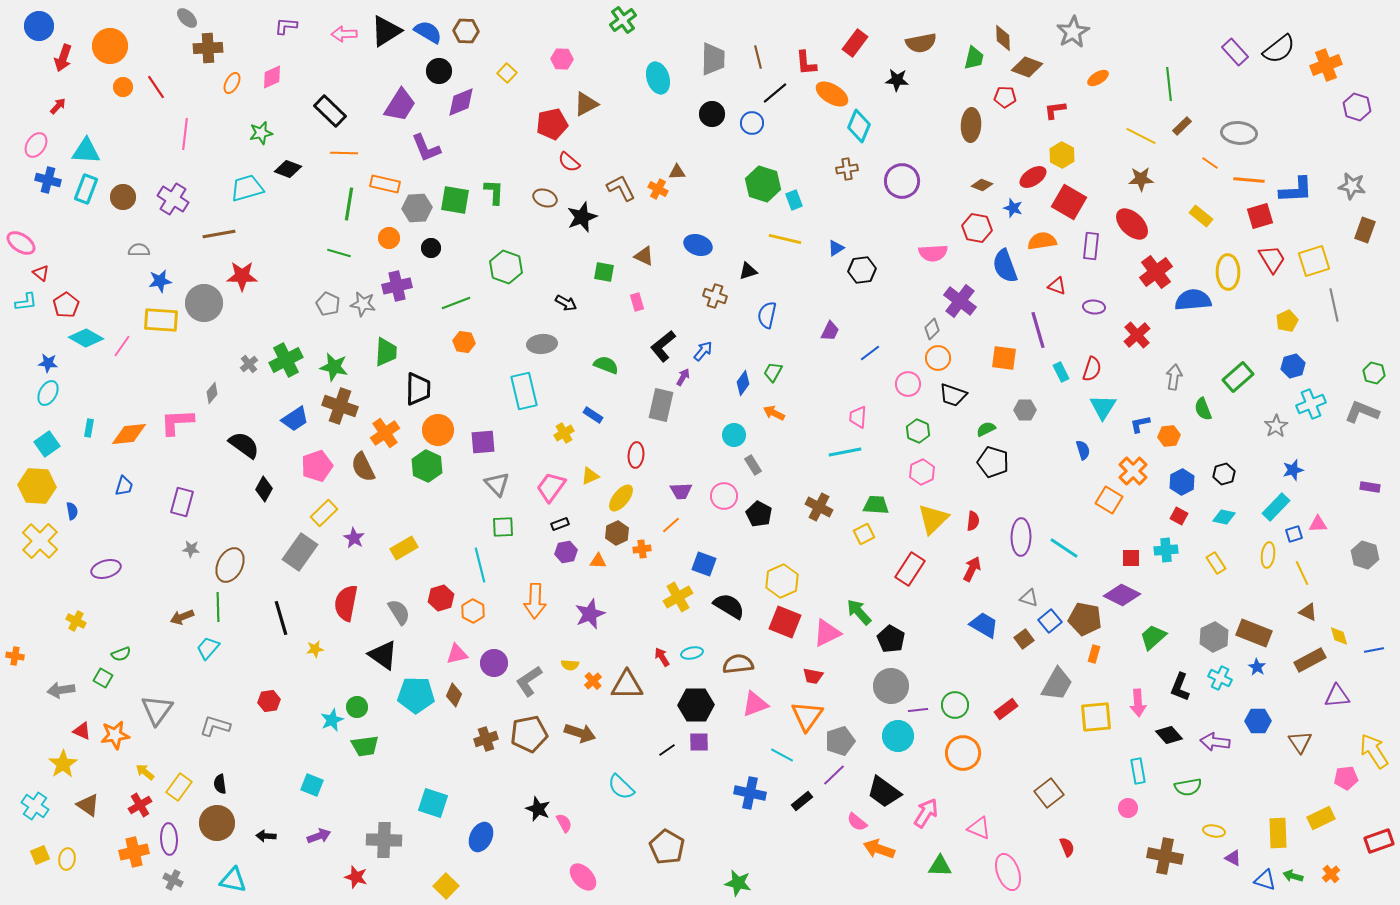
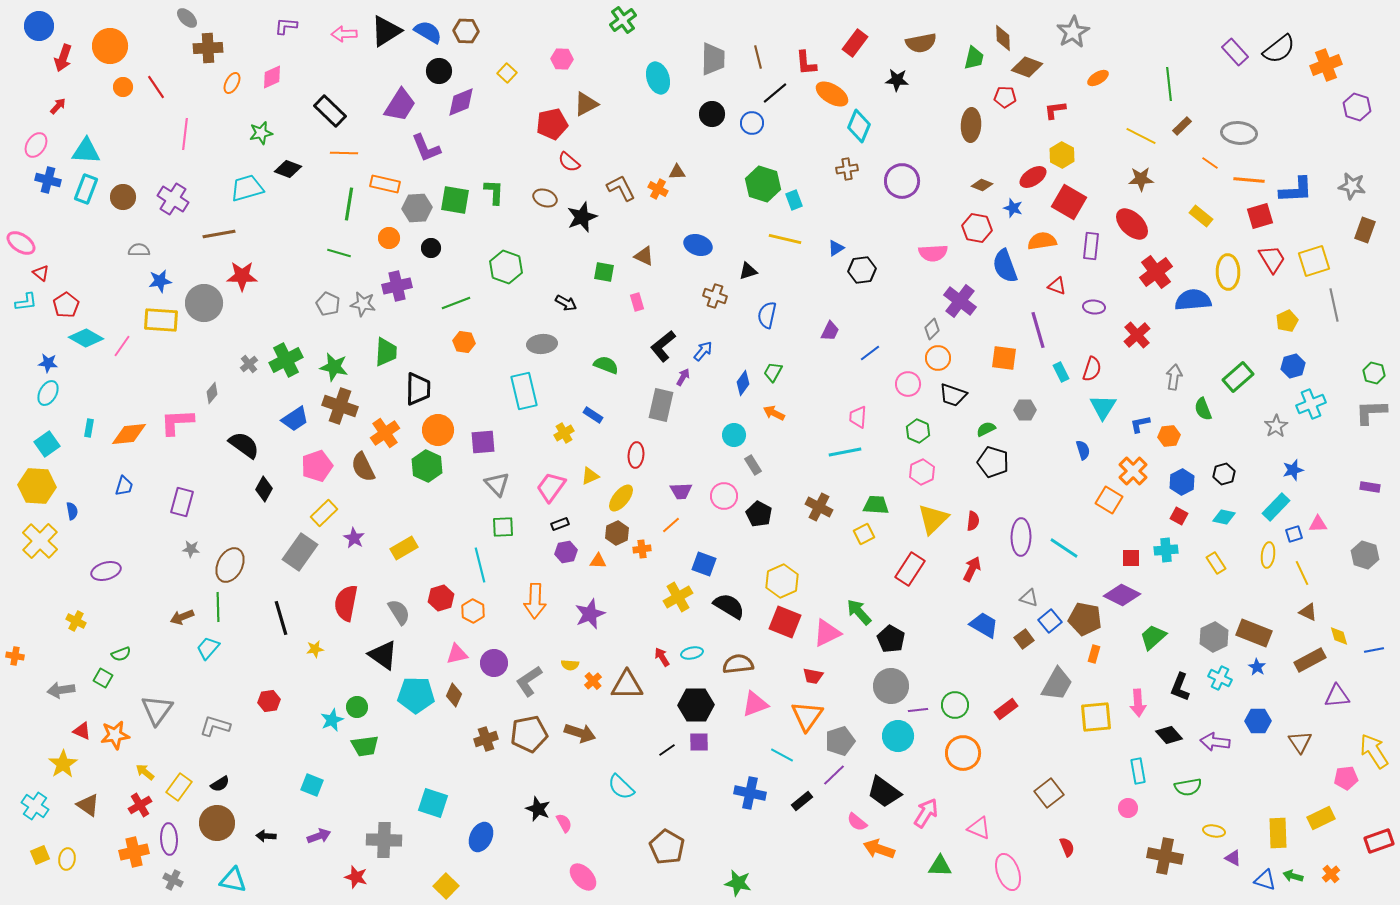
gray L-shape at (1362, 412): moved 9 px right; rotated 24 degrees counterclockwise
purple ellipse at (106, 569): moved 2 px down
black semicircle at (220, 784): rotated 114 degrees counterclockwise
